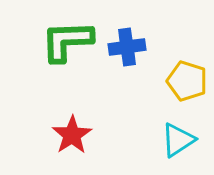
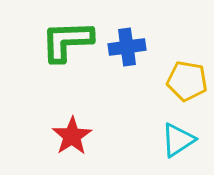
yellow pentagon: rotated 9 degrees counterclockwise
red star: moved 1 px down
